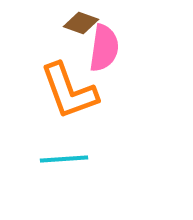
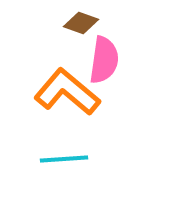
pink semicircle: moved 12 px down
orange L-shape: moved 2 px left, 1 px down; rotated 150 degrees clockwise
